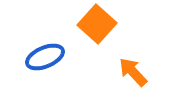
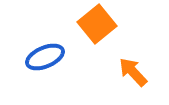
orange square: rotated 9 degrees clockwise
